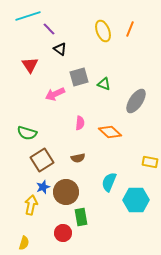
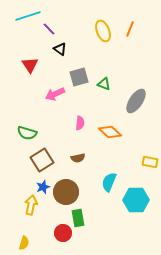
green rectangle: moved 3 px left, 1 px down
